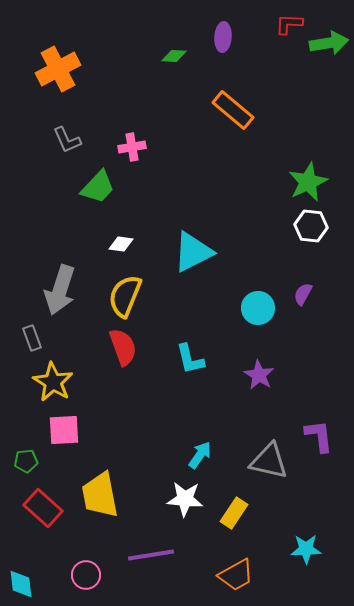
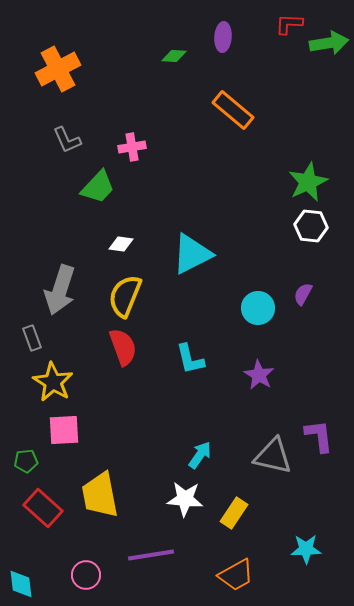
cyan triangle: moved 1 px left, 2 px down
gray triangle: moved 4 px right, 5 px up
